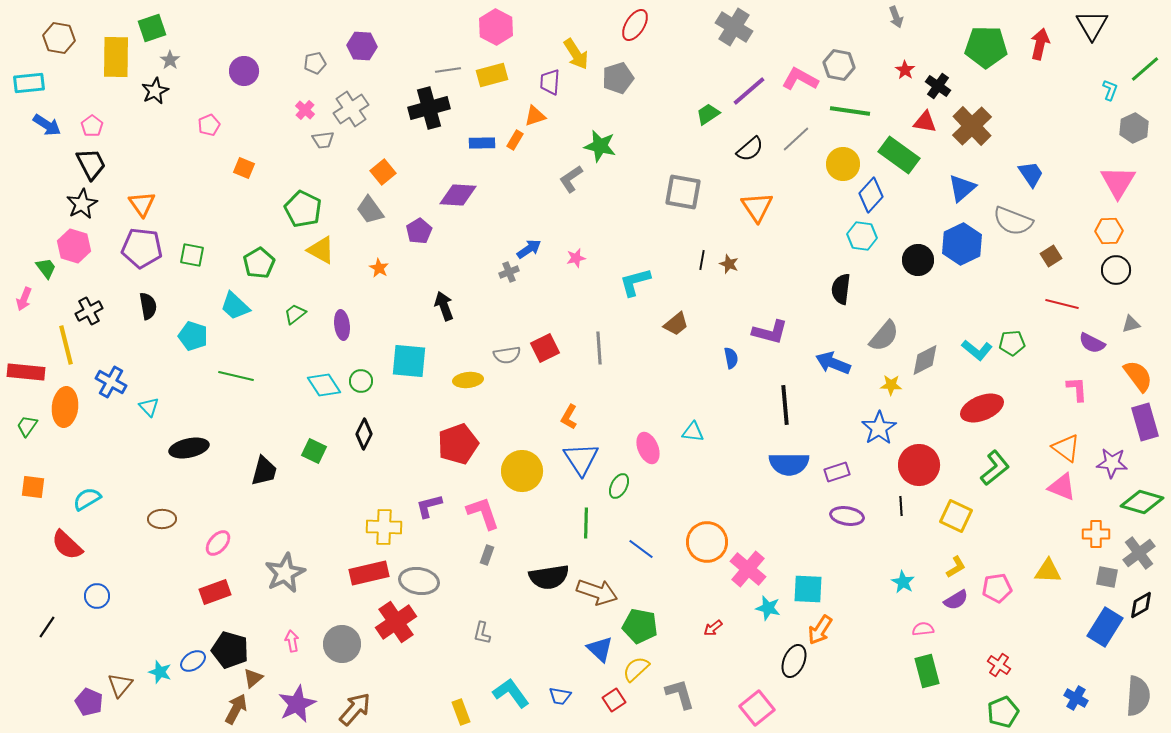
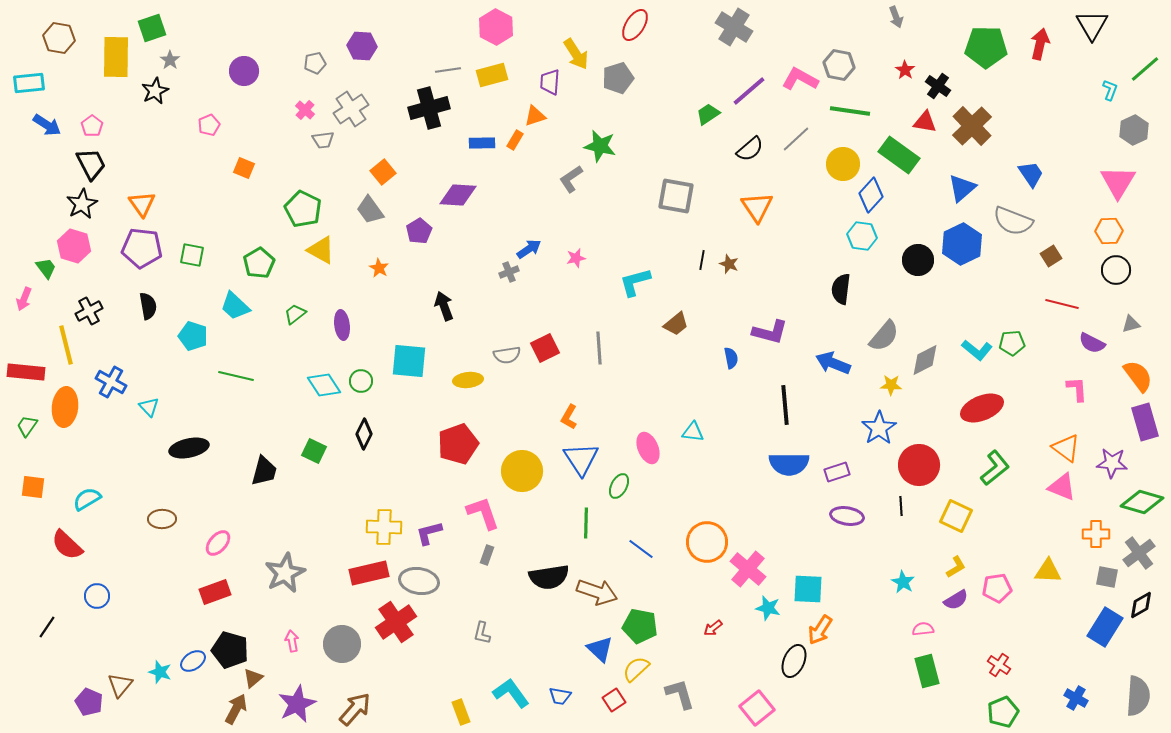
gray hexagon at (1134, 128): moved 2 px down
gray square at (683, 192): moved 7 px left, 4 px down
purple L-shape at (429, 506): moved 27 px down
